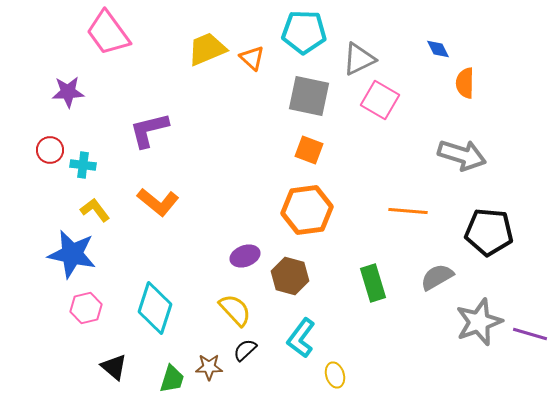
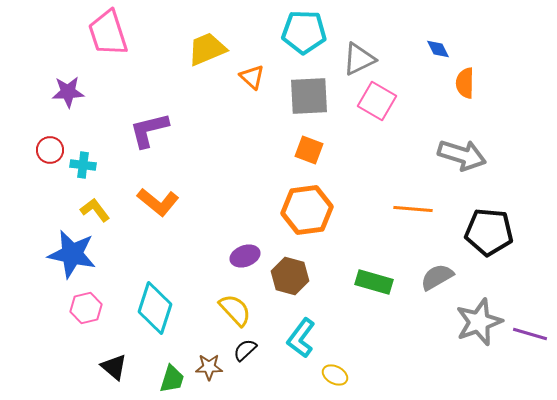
pink trapezoid: rotated 18 degrees clockwise
orange triangle: moved 19 px down
gray square: rotated 15 degrees counterclockwise
pink square: moved 3 px left, 1 px down
orange line: moved 5 px right, 2 px up
green rectangle: moved 1 px right, 1 px up; rotated 57 degrees counterclockwise
yellow ellipse: rotated 45 degrees counterclockwise
